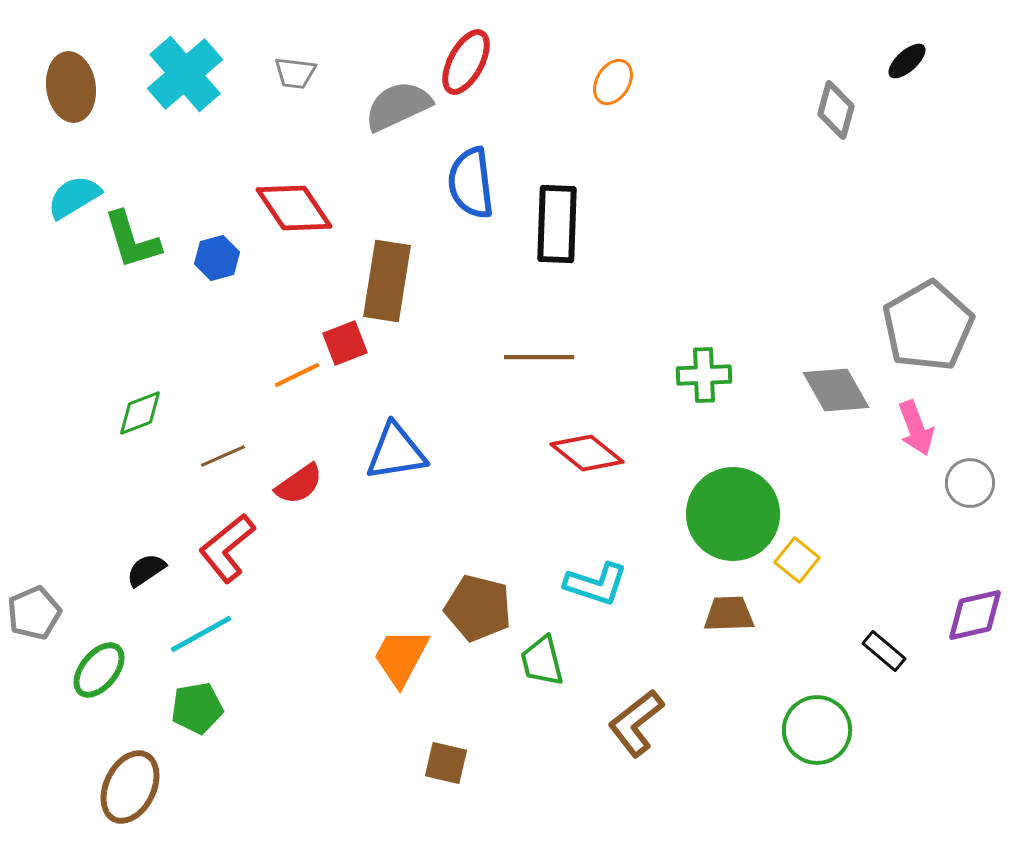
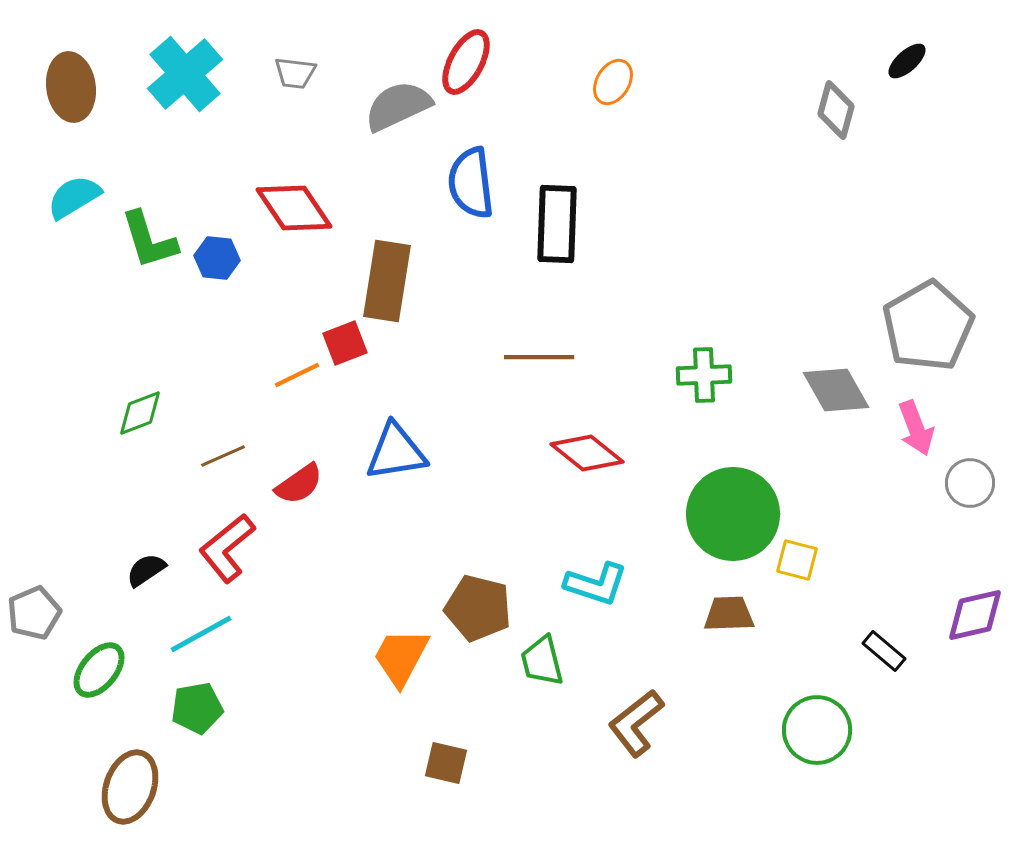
green L-shape at (132, 240): moved 17 px right
blue hexagon at (217, 258): rotated 21 degrees clockwise
yellow square at (797, 560): rotated 24 degrees counterclockwise
brown ellipse at (130, 787): rotated 6 degrees counterclockwise
